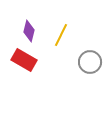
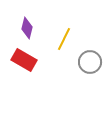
purple diamond: moved 2 px left, 3 px up
yellow line: moved 3 px right, 4 px down
